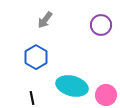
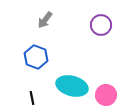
blue hexagon: rotated 10 degrees counterclockwise
